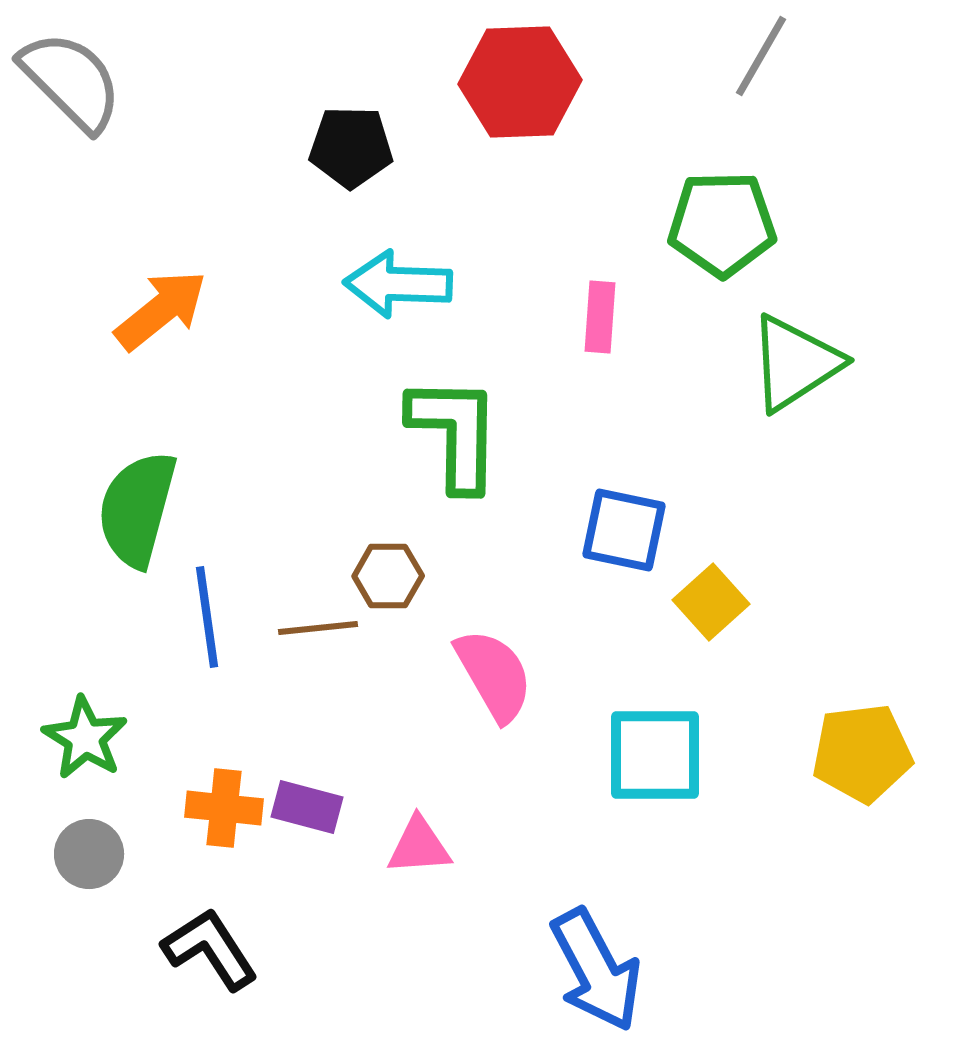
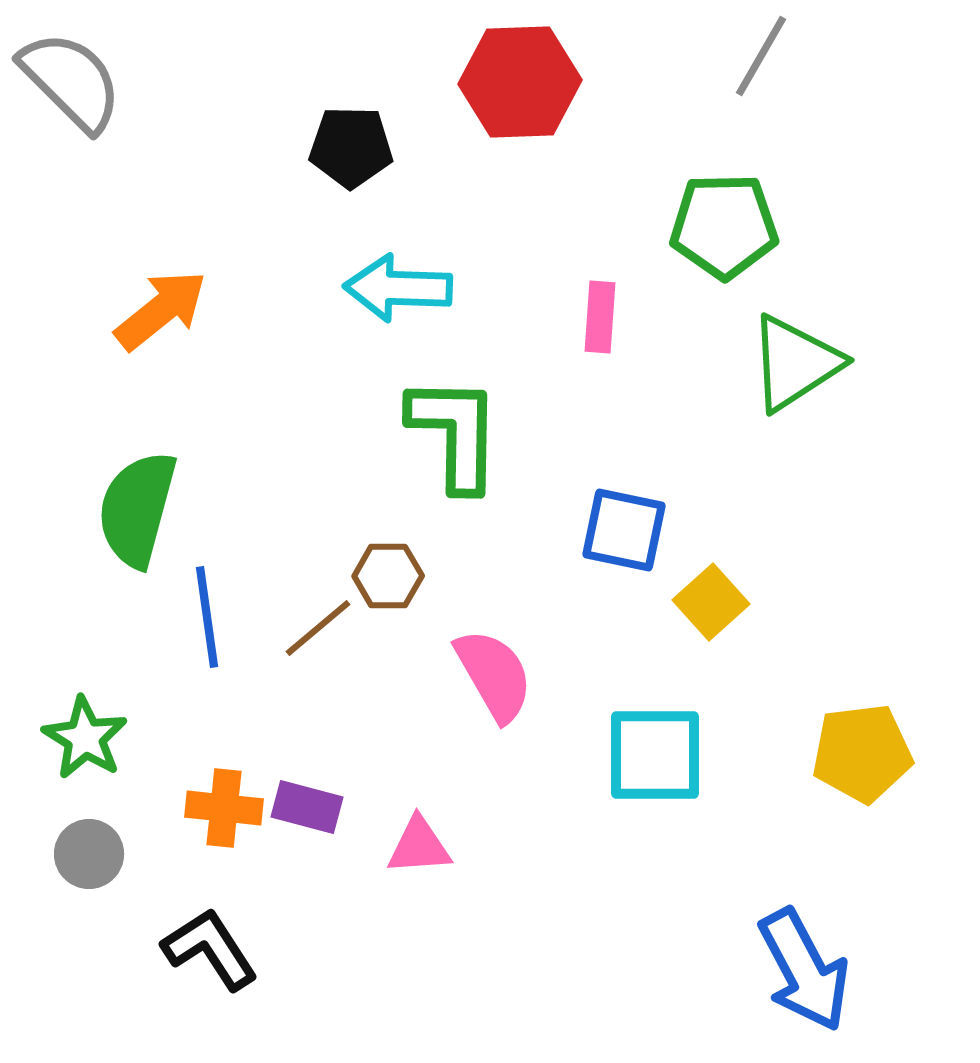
green pentagon: moved 2 px right, 2 px down
cyan arrow: moved 4 px down
brown line: rotated 34 degrees counterclockwise
blue arrow: moved 208 px right
